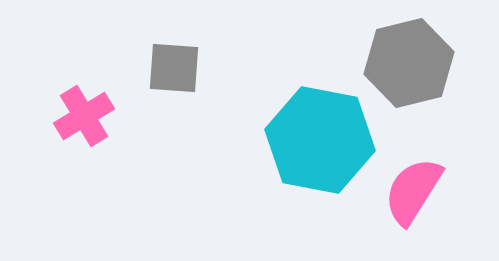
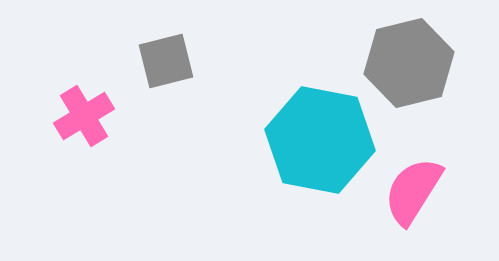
gray square: moved 8 px left, 7 px up; rotated 18 degrees counterclockwise
